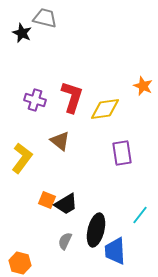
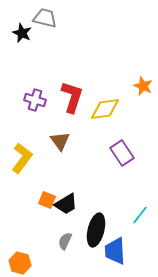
brown triangle: rotated 15 degrees clockwise
purple rectangle: rotated 25 degrees counterclockwise
